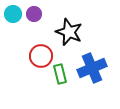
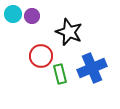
purple circle: moved 2 px left, 2 px down
